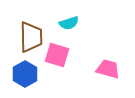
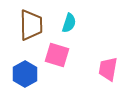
cyan semicircle: rotated 54 degrees counterclockwise
brown trapezoid: moved 12 px up
pink trapezoid: rotated 95 degrees counterclockwise
